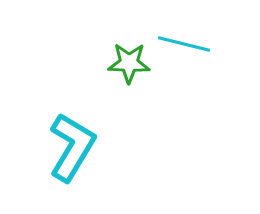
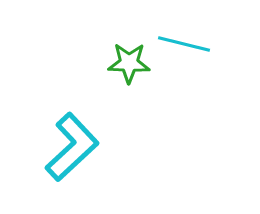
cyan L-shape: rotated 16 degrees clockwise
